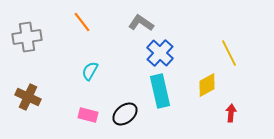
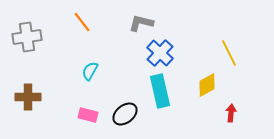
gray L-shape: rotated 20 degrees counterclockwise
brown cross: rotated 25 degrees counterclockwise
